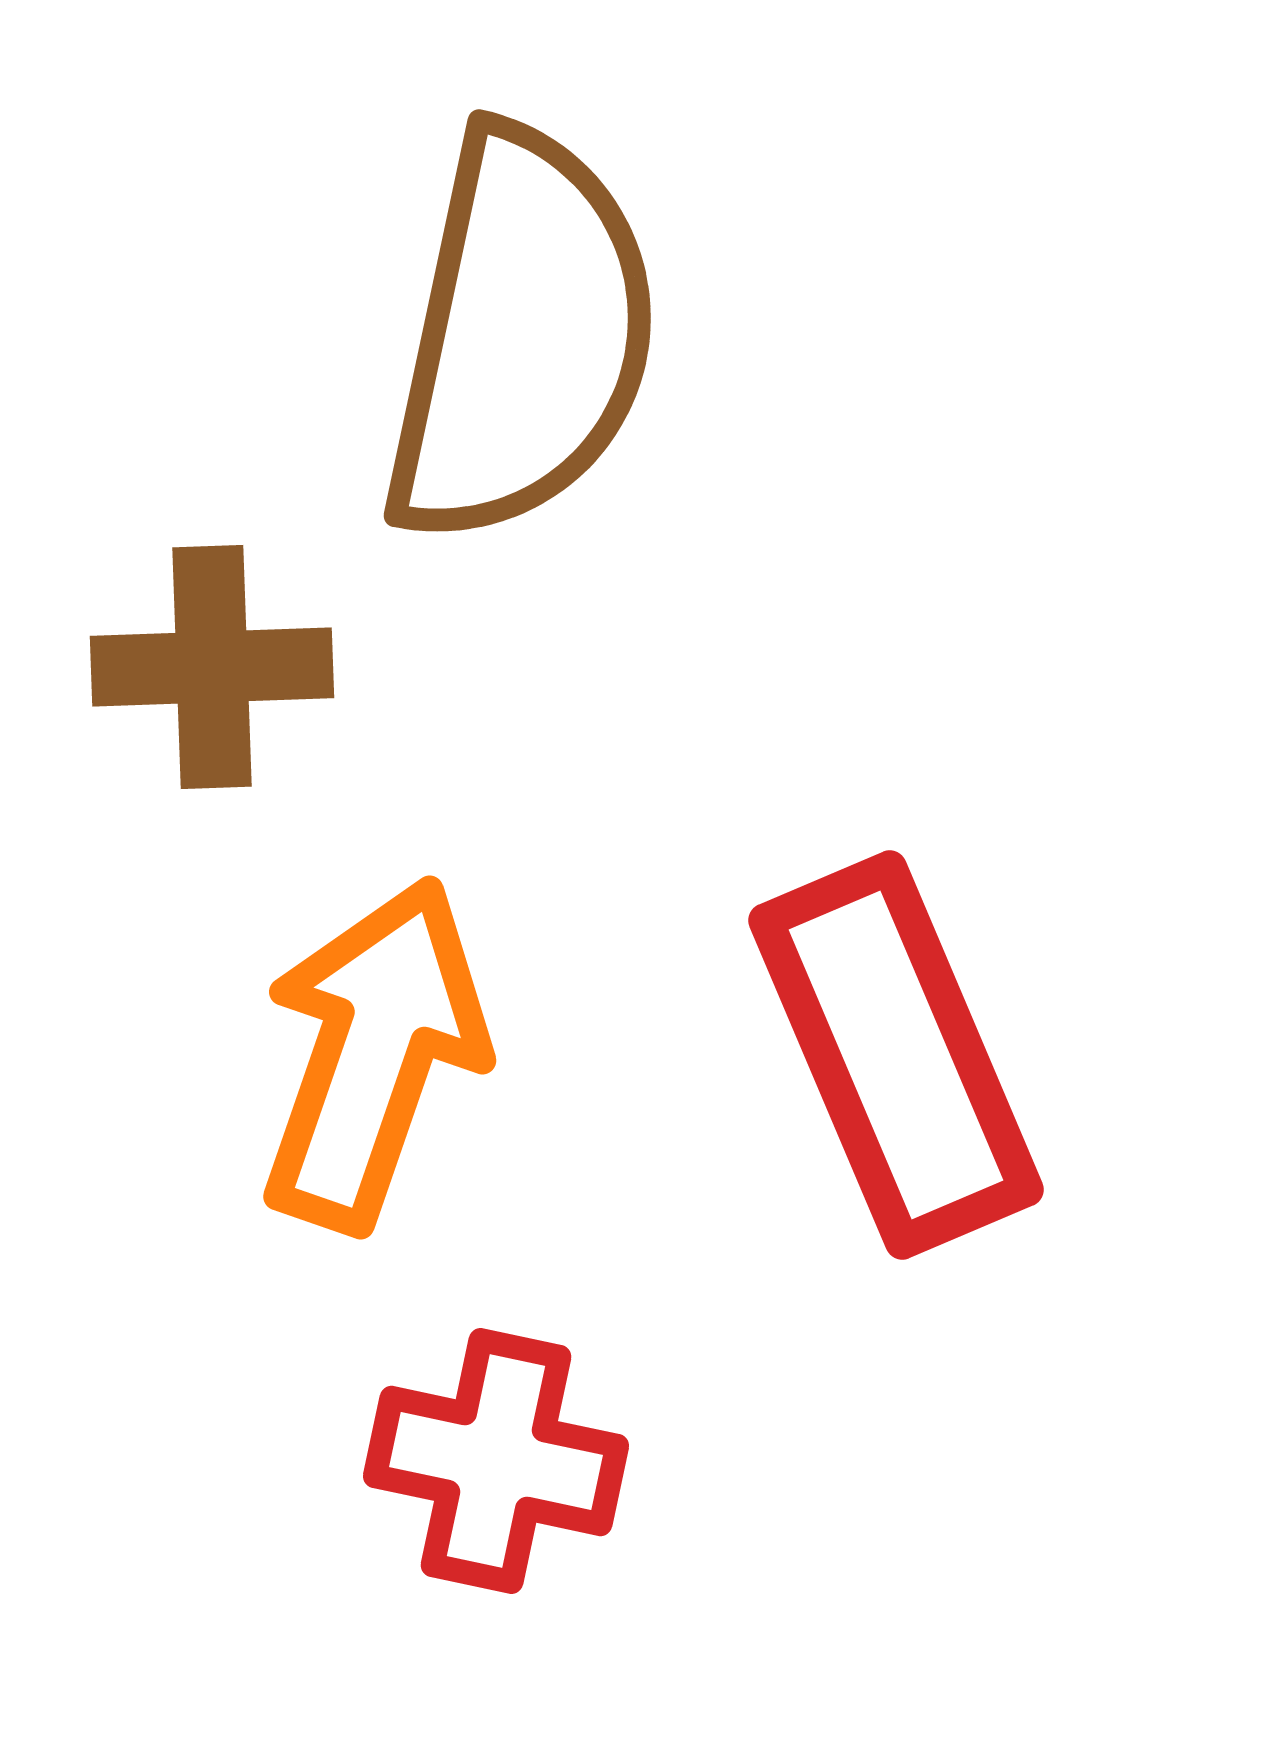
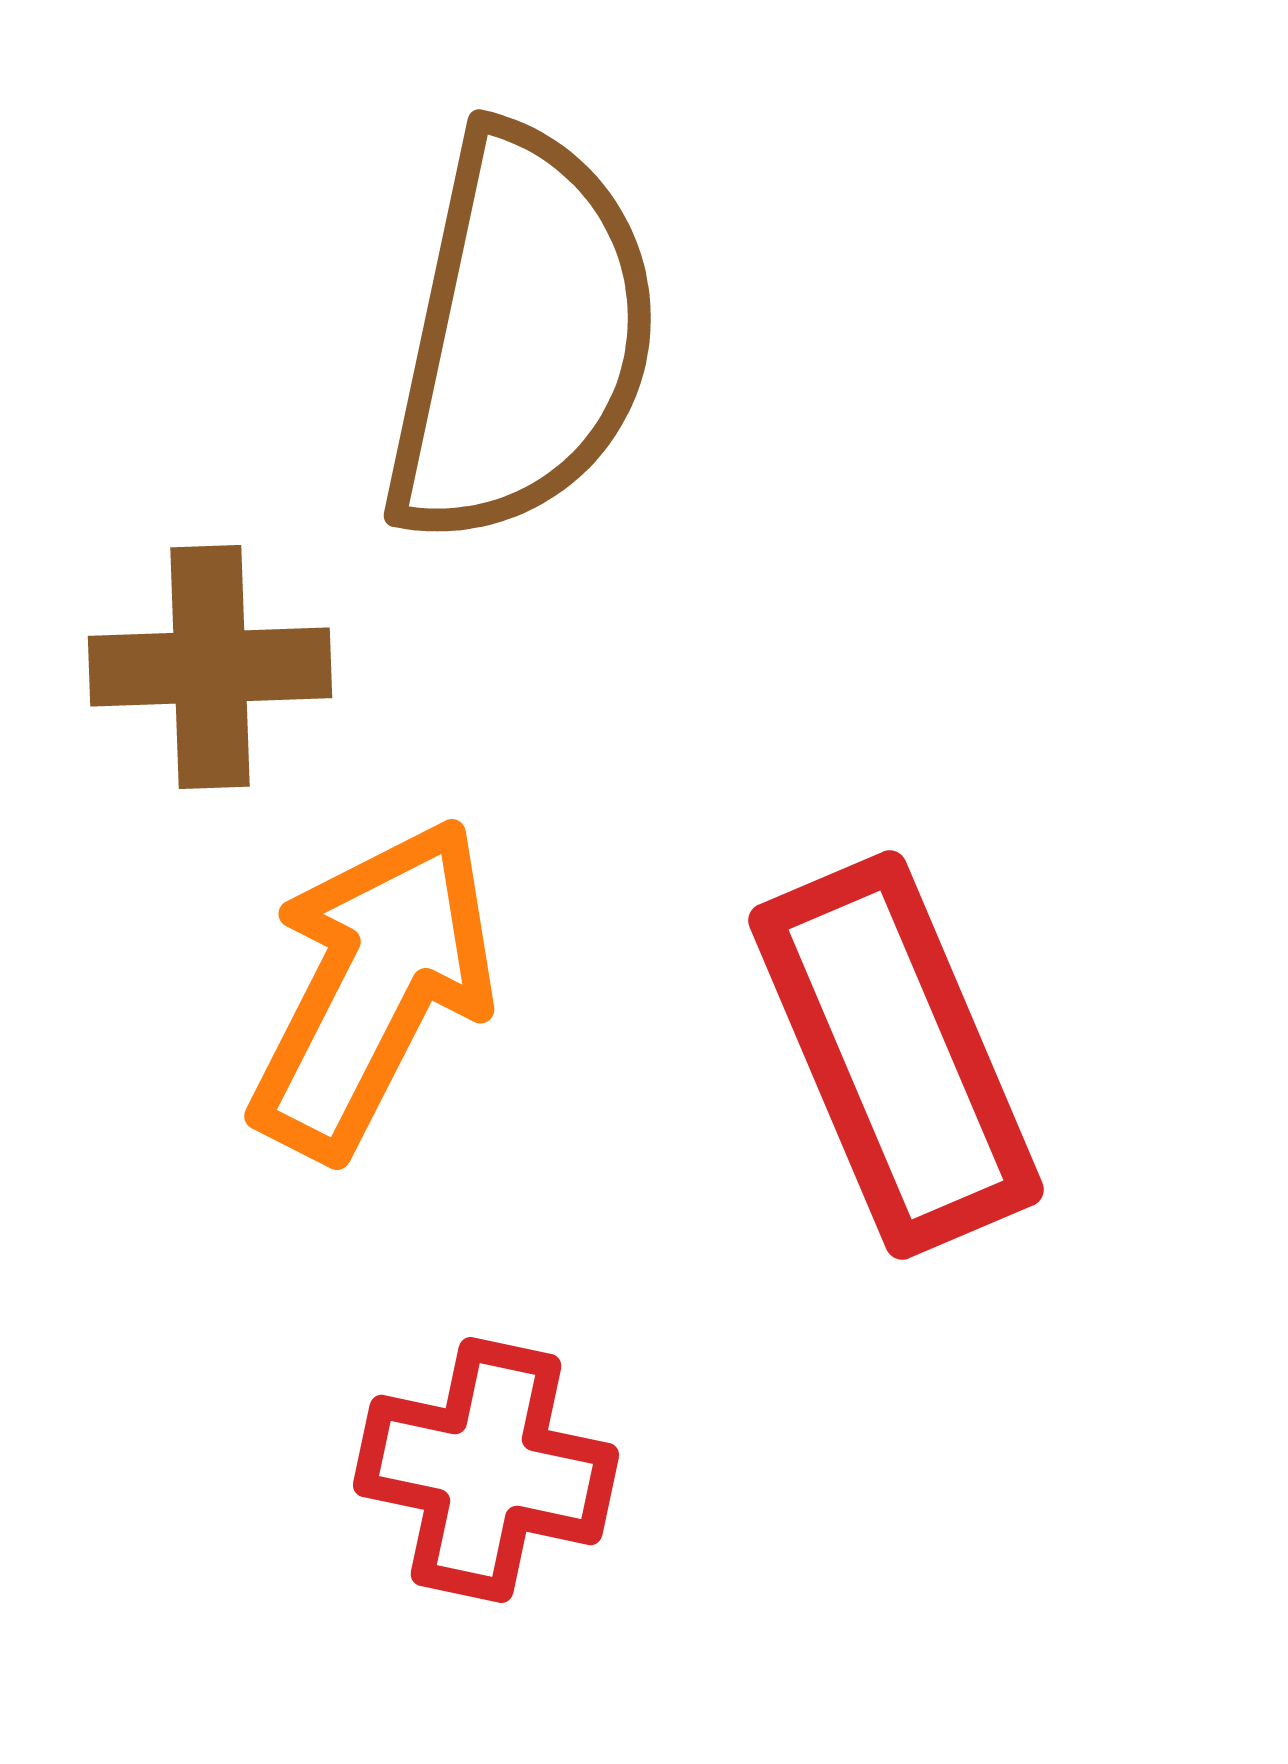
brown cross: moved 2 px left
orange arrow: moved 66 px up; rotated 8 degrees clockwise
red cross: moved 10 px left, 9 px down
